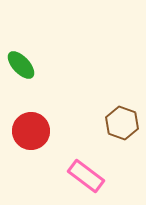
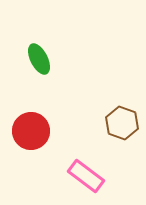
green ellipse: moved 18 px right, 6 px up; rotated 16 degrees clockwise
